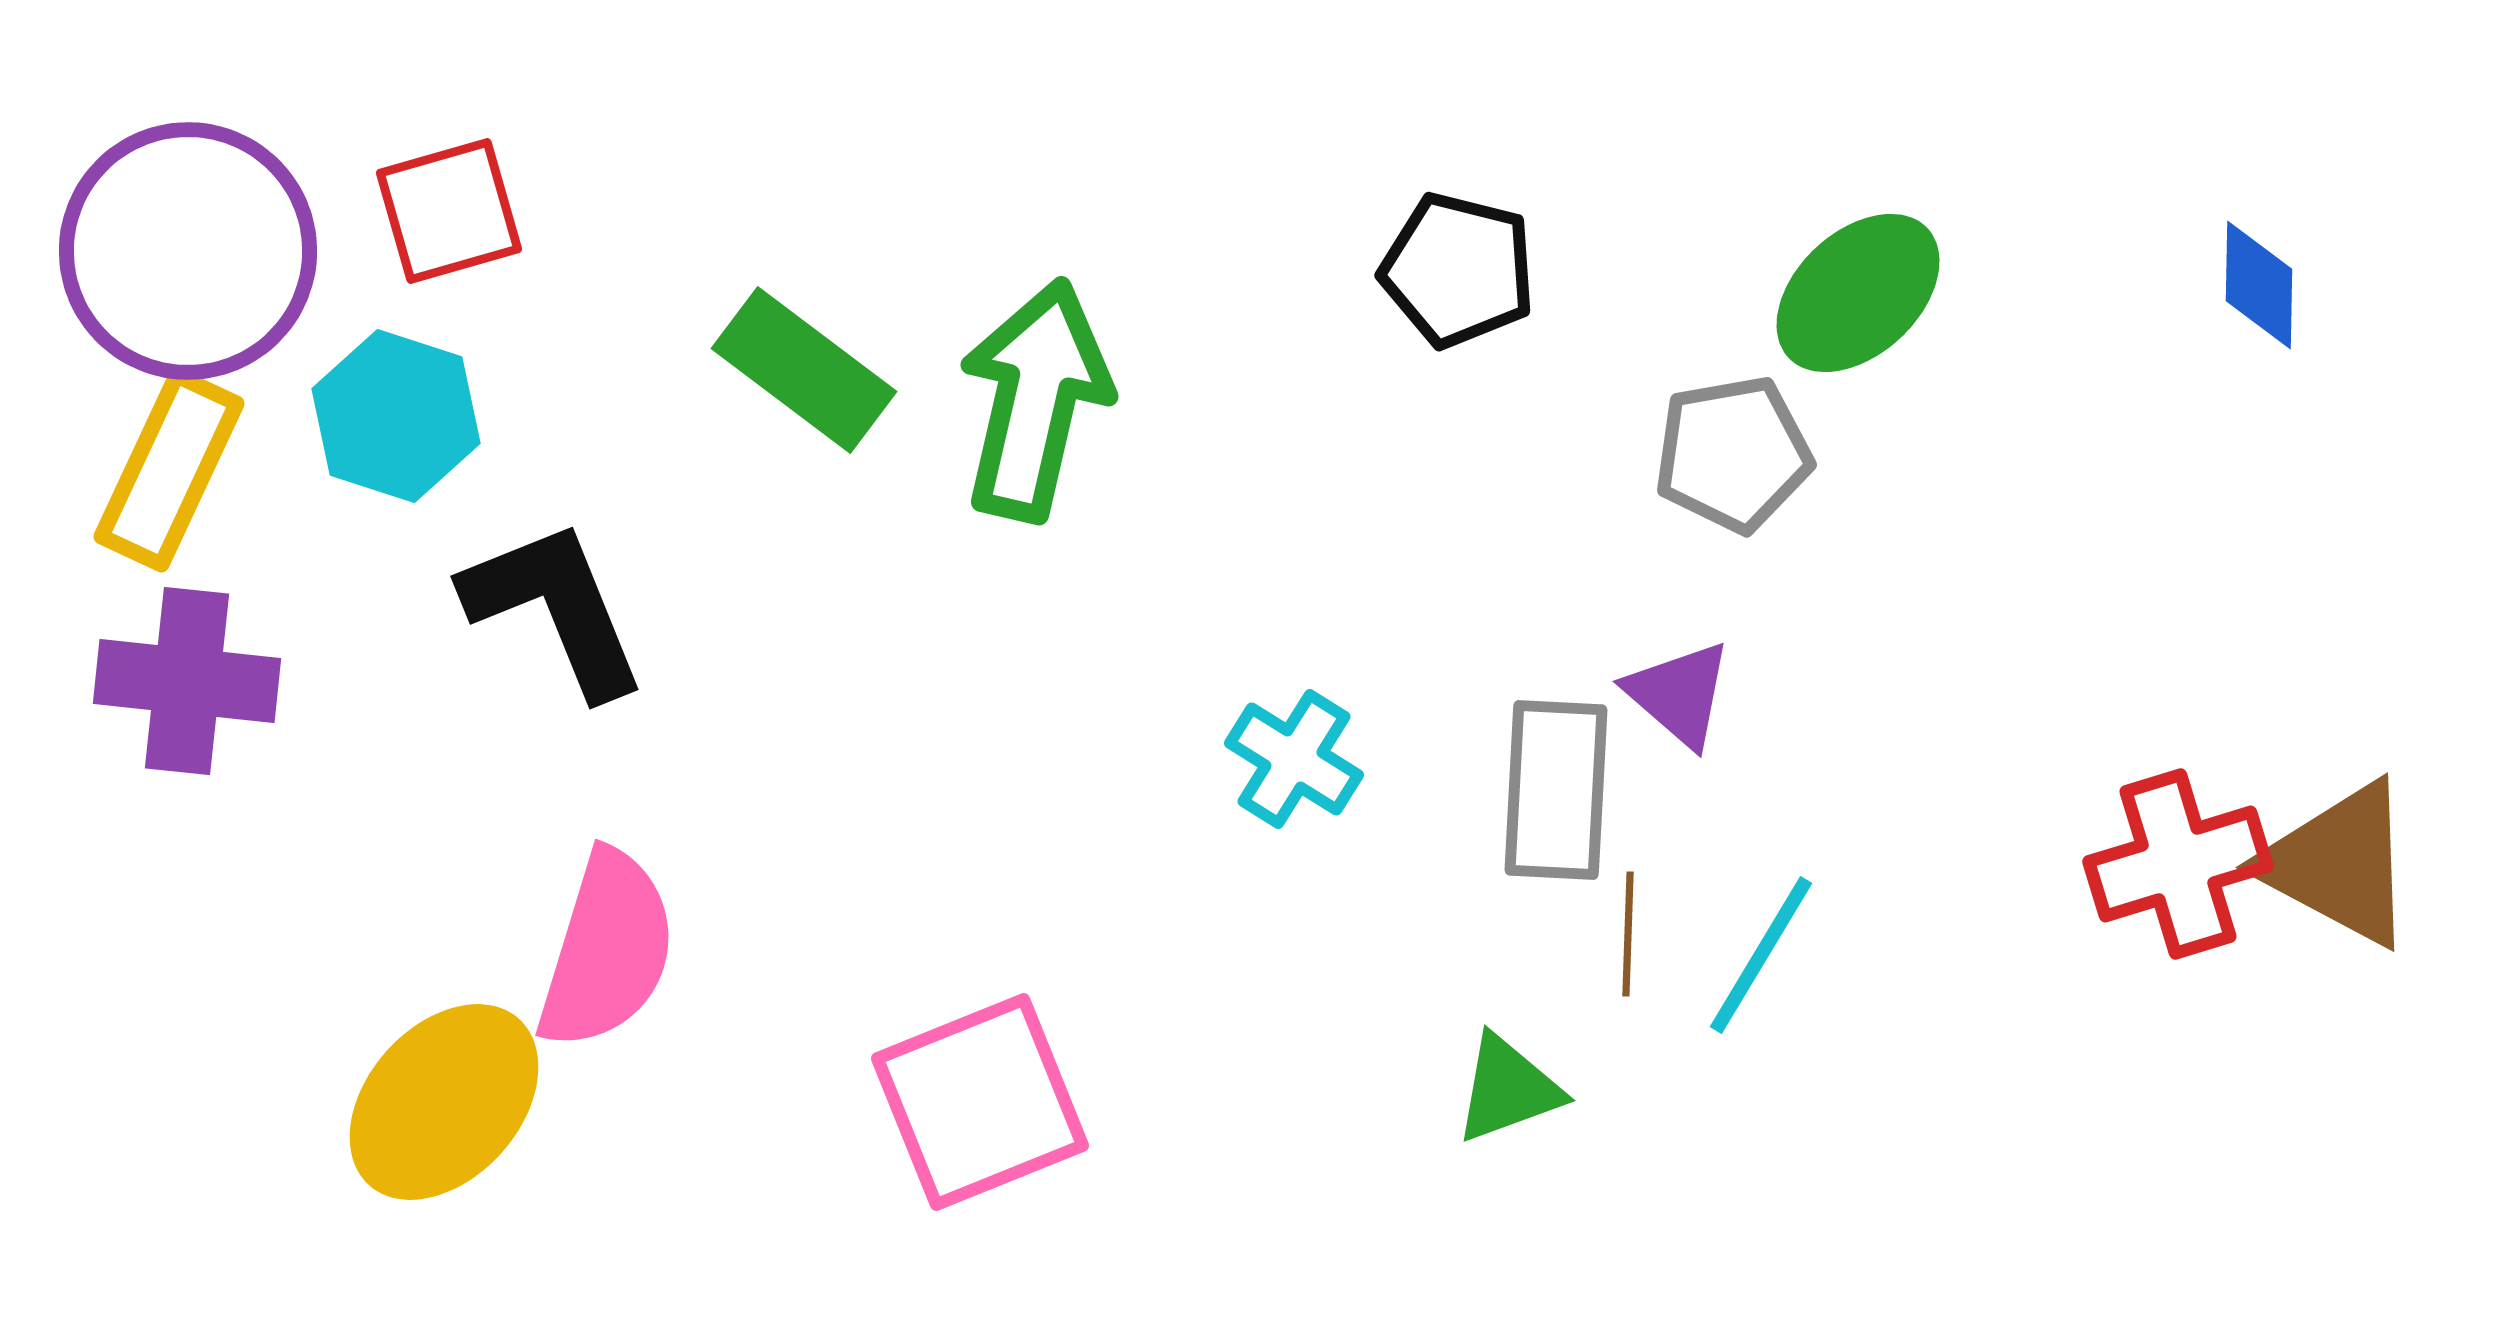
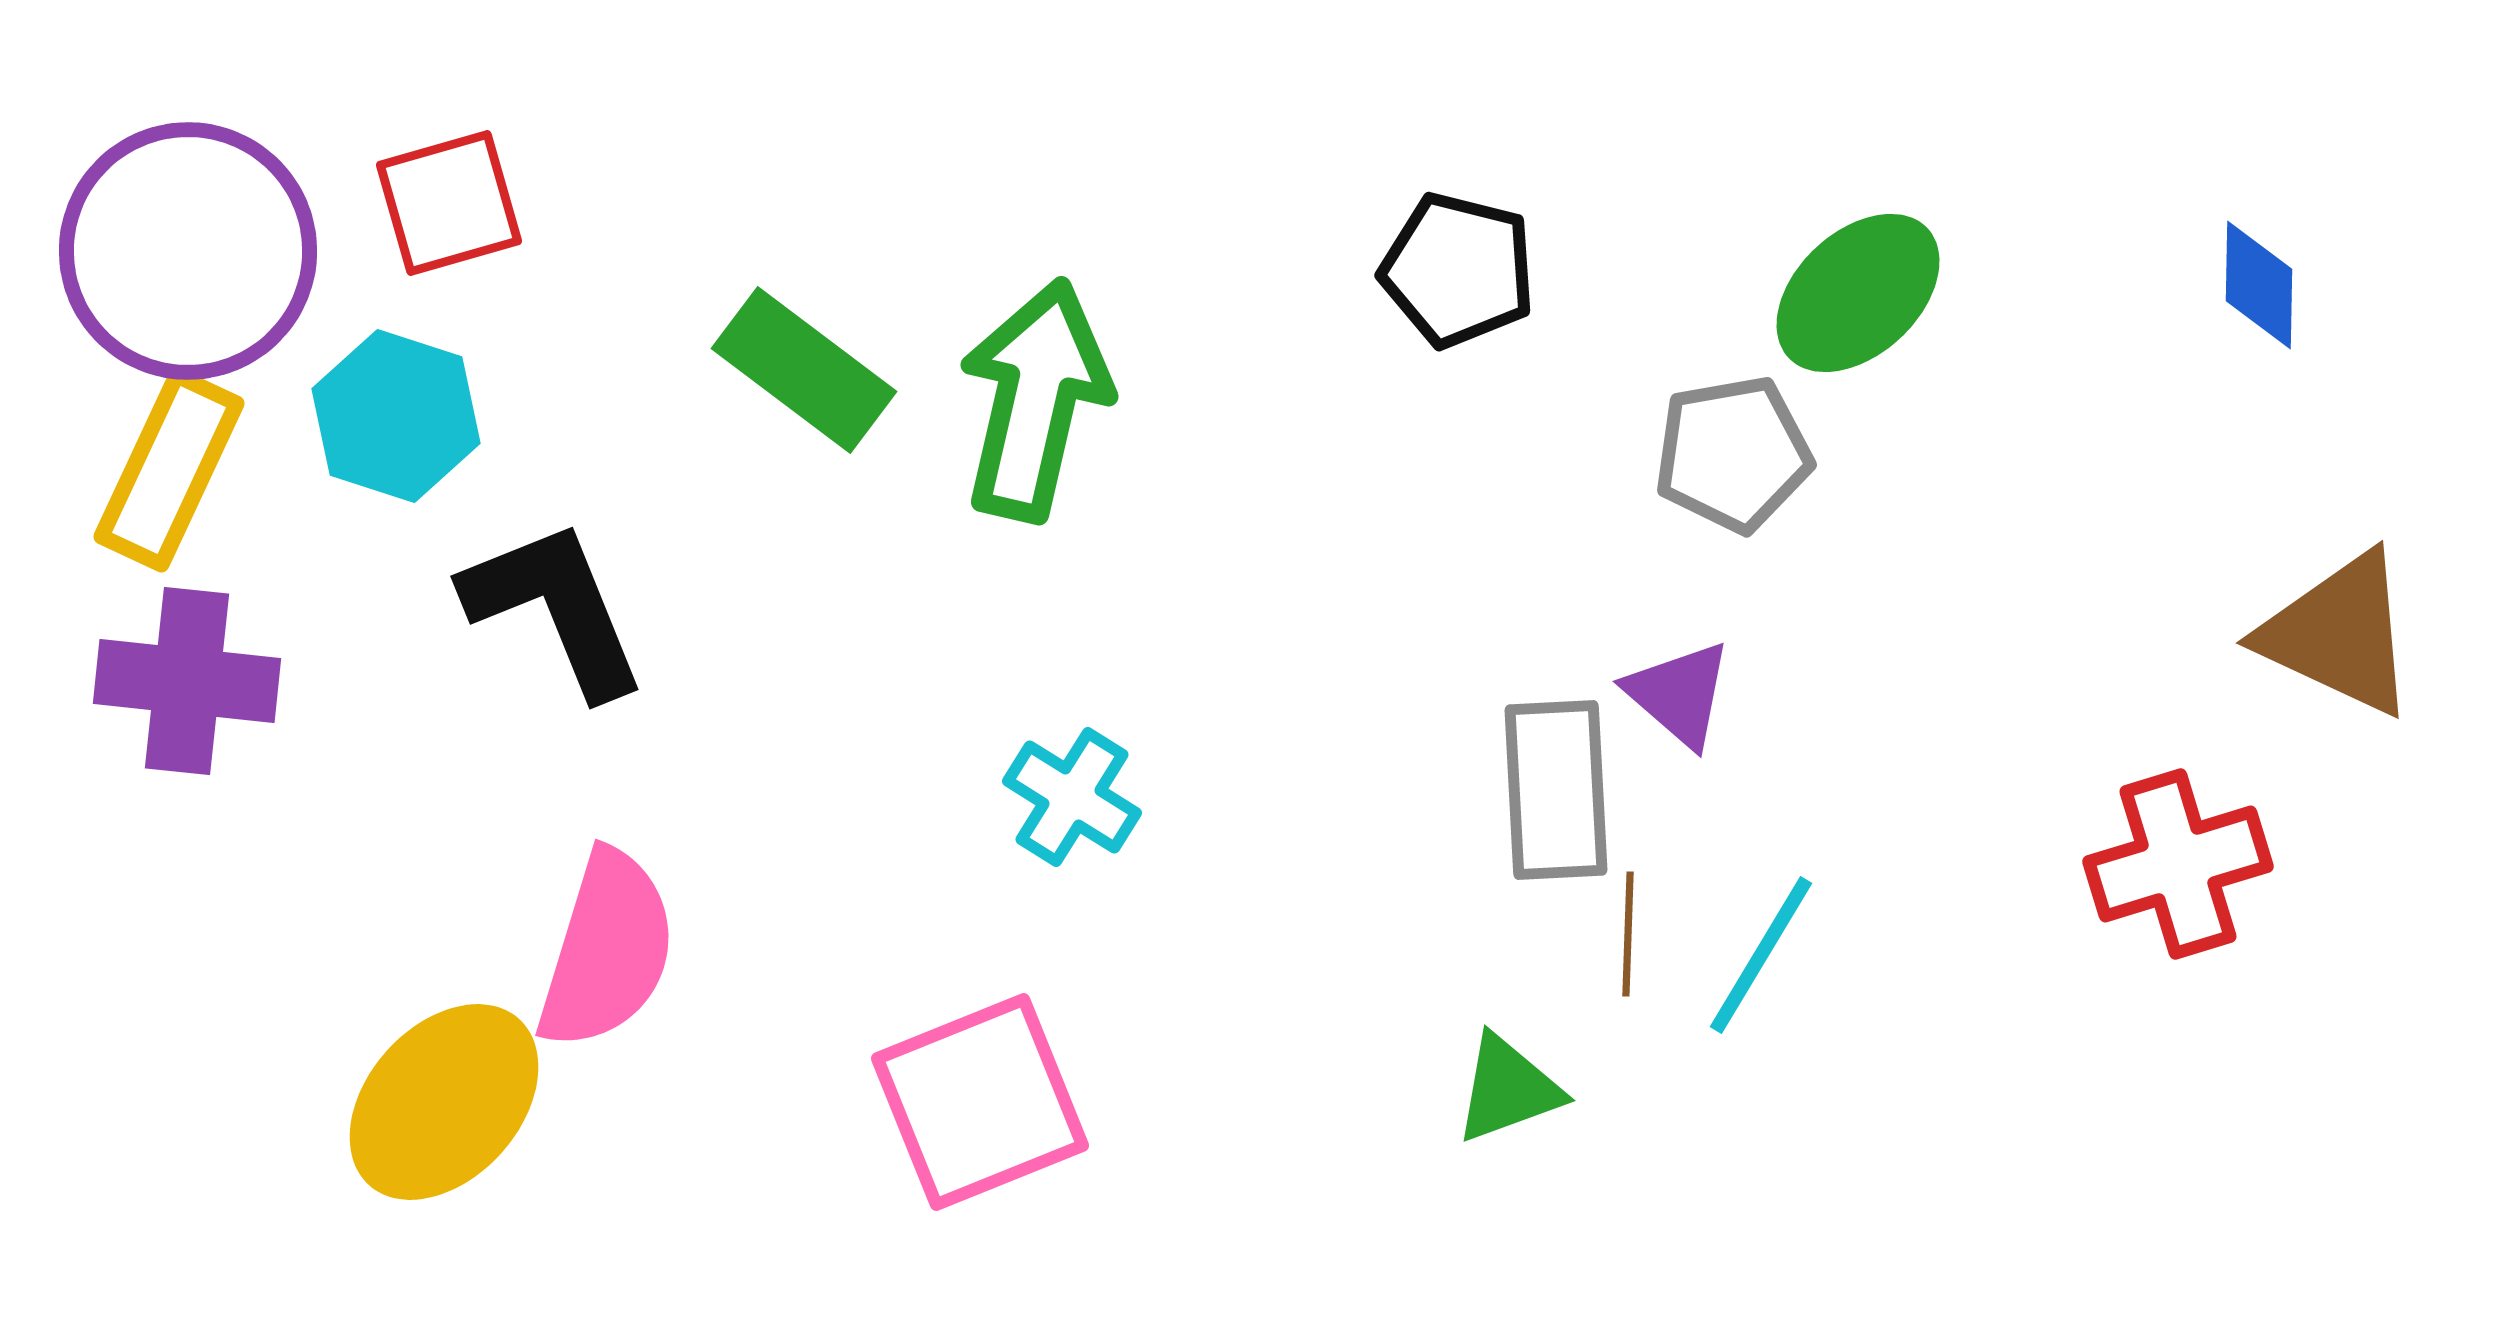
red square: moved 8 px up
cyan cross: moved 222 px left, 38 px down
gray rectangle: rotated 6 degrees counterclockwise
brown triangle: moved 230 px up; rotated 3 degrees counterclockwise
